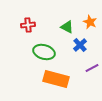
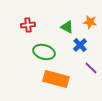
orange star: rotated 16 degrees counterclockwise
purple line: moved 1 px left; rotated 72 degrees clockwise
